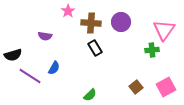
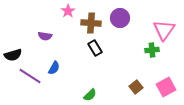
purple circle: moved 1 px left, 4 px up
